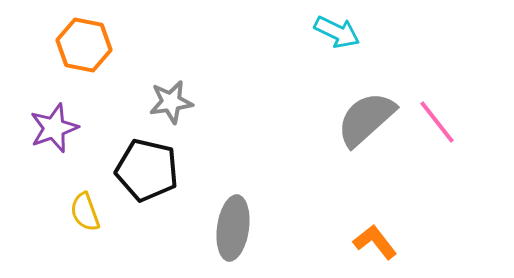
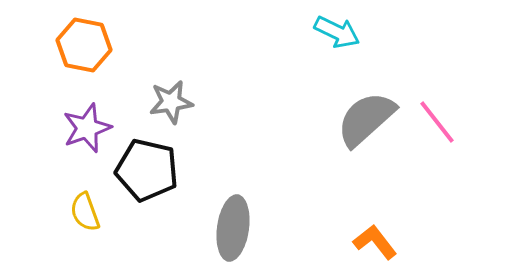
purple star: moved 33 px right
